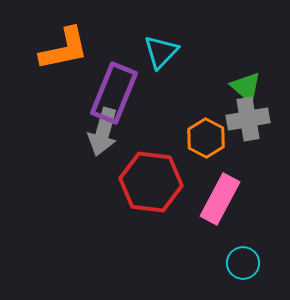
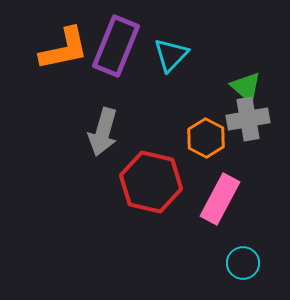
cyan triangle: moved 10 px right, 3 px down
purple rectangle: moved 2 px right, 47 px up
red hexagon: rotated 6 degrees clockwise
